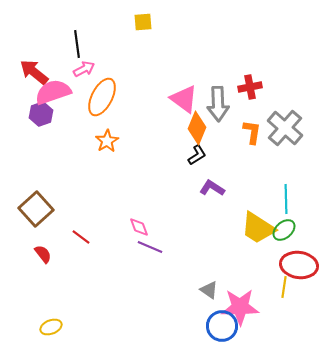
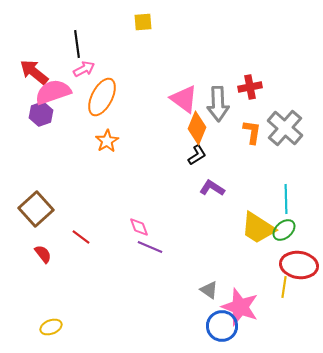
pink star: rotated 21 degrees clockwise
